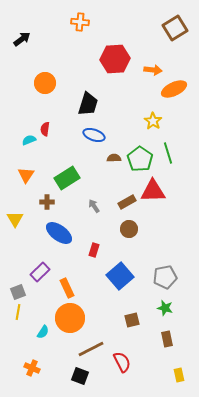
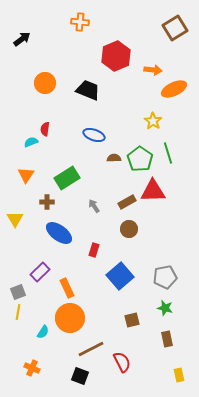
red hexagon at (115, 59): moved 1 px right, 3 px up; rotated 20 degrees counterclockwise
black trapezoid at (88, 104): moved 14 px up; rotated 85 degrees counterclockwise
cyan semicircle at (29, 140): moved 2 px right, 2 px down
